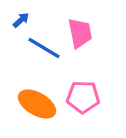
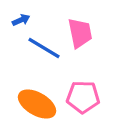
blue arrow: rotated 18 degrees clockwise
